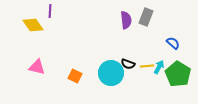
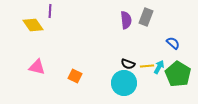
cyan circle: moved 13 px right, 10 px down
